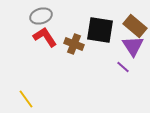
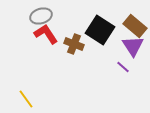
black square: rotated 24 degrees clockwise
red L-shape: moved 1 px right, 3 px up
